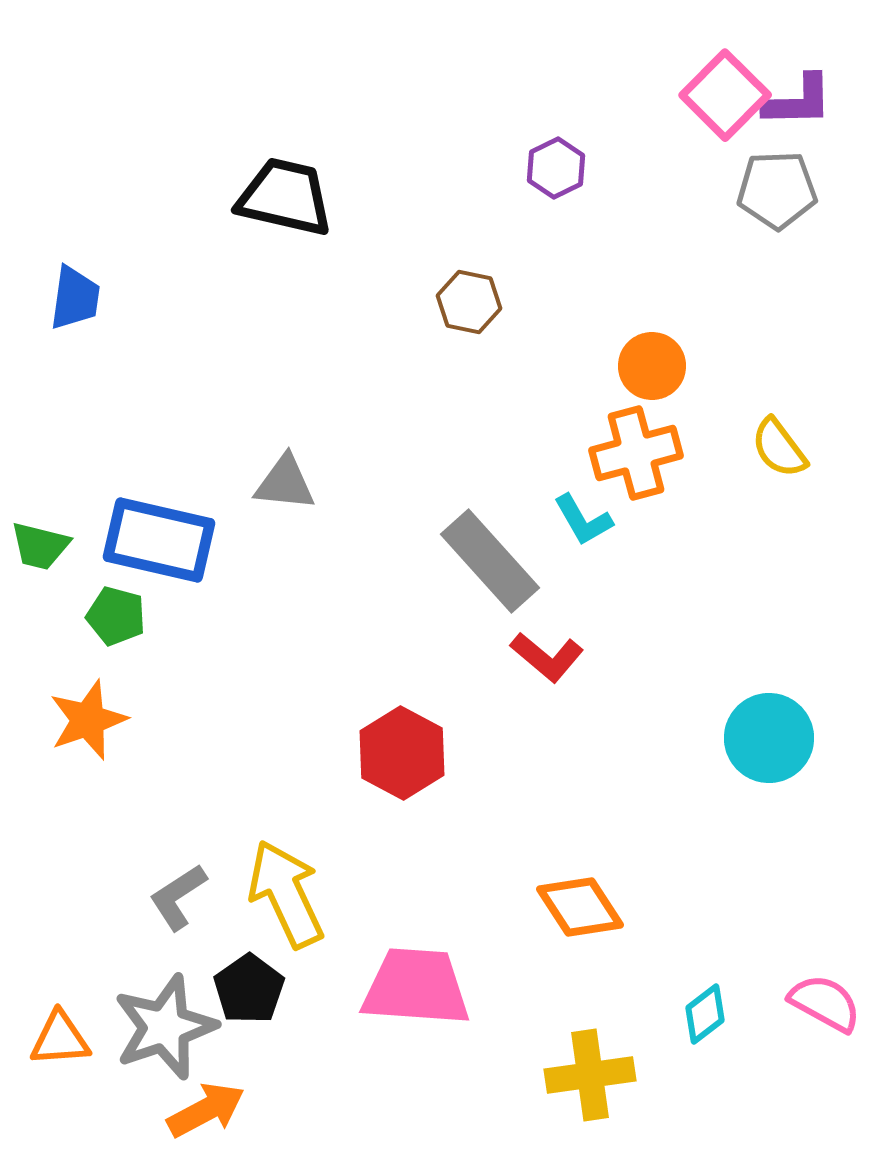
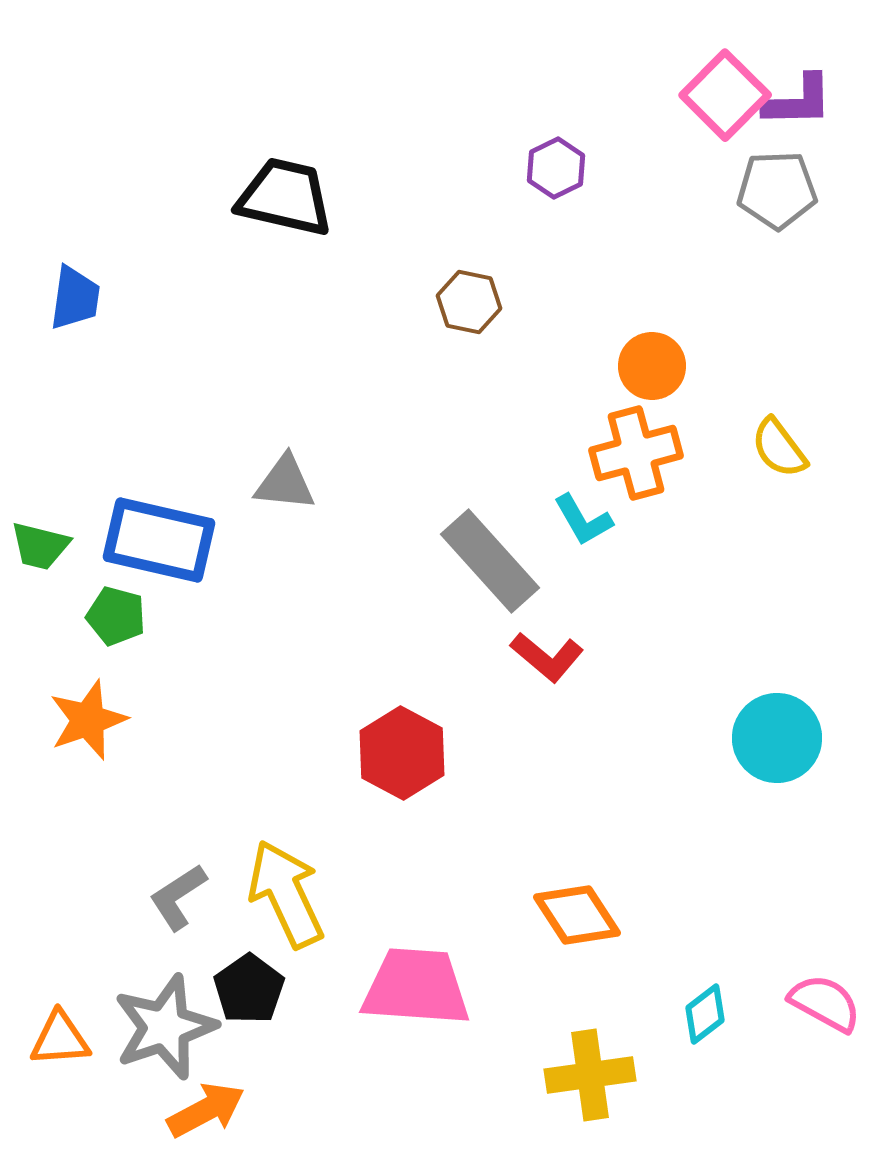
cyan circle: moved 8 px right
orange diamond: moved 3 px left, 8 px down
